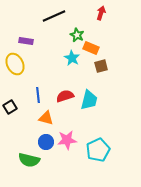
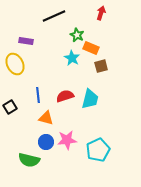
cyan trapezoid: moved 1 px right, 1 px up
